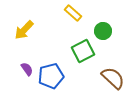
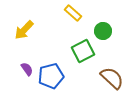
brown semicircle: moved 1 px left
